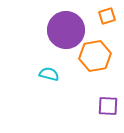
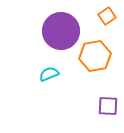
orange square: rotated 18 degrees counterclockwise
purple circle: moved 5 px left, 1 px down
cyan semicircle: rotated 36 degrees counterclockwise
